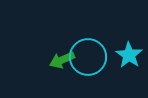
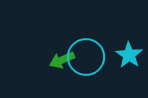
cyan circle: moved 2 px left
